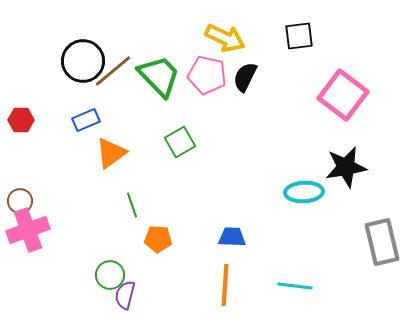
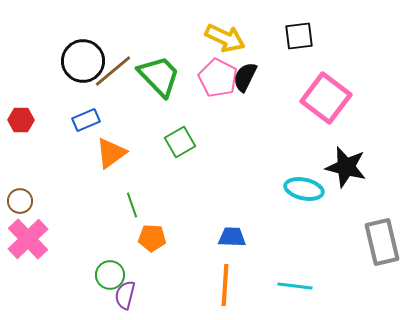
pink pentagon: moved 11 px right, 3 px down; rotated 15 degrees clockwise
pink square: moved 17 px left, 3 px down
black star: rotated 24 degrees clockwise
cyan ellipse: moved 3 px up; rotated 15 degrees clockwise
pink cross: moved 9 px down; rotated 24 degrees counterclockwise
orange pentagon: moved 6 px left, 1 px up
